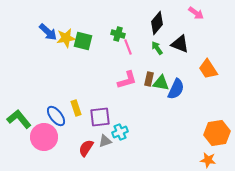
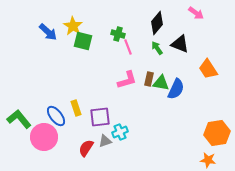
yellow star: moved 7 px right, 12 px up; rotated 30 degrees counterclockwise
